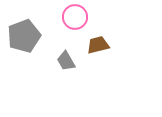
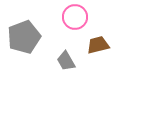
gray pentagon: moved 1 px down
